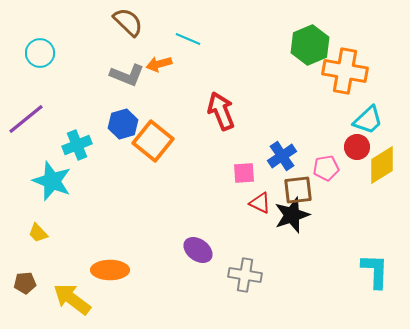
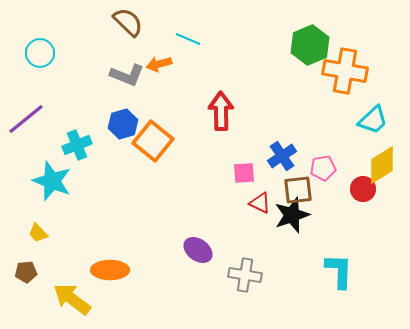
red arrow: rotated 21 degrees clockwise
cyan trapezoid: moved 5 px right
red circle: moved 6 px right, 42 px down
pink pentagon: moved 3 px left
cyan L-shape: moved 36 px left
brown pentagon: moved 1 px right, 11 px up
